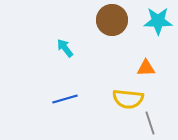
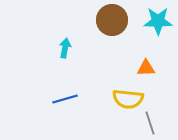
cyan arrow: rotated 48 degrees clockwise
